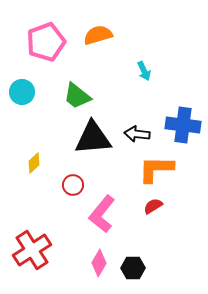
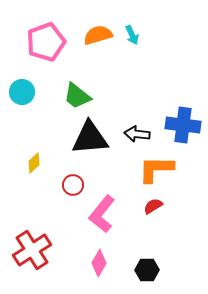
cyan arrow: moved 12 px left, 36 px up
black triangle: moved 3 px left
black hexagon: moved 14 px right, 2 px down
